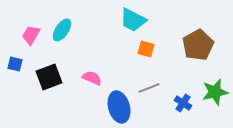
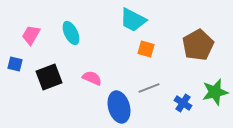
cyan ellipse: moved 9 px right, 3 px down; rotated 60 degrees counterclockwise
